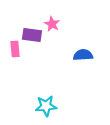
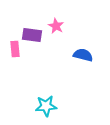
pink star: moved 4 px right, 2 px down
blue semicircle: rotated 18 degrees clockwise
